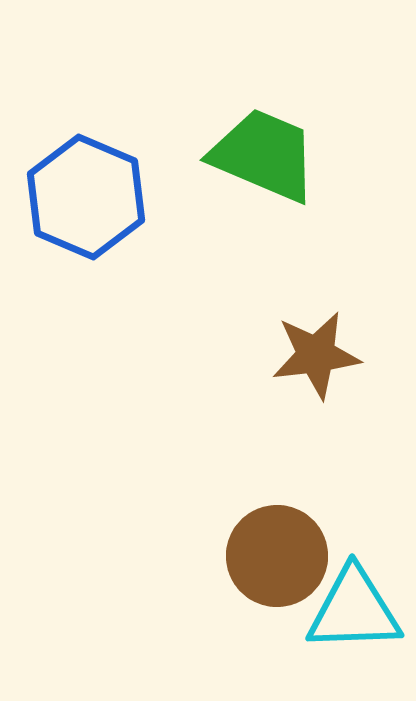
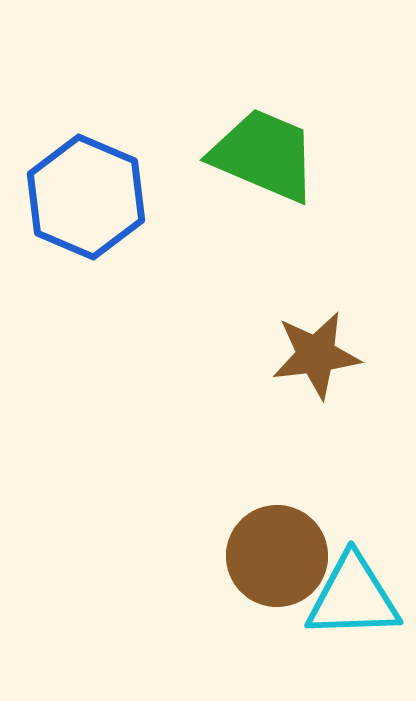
cyan triangle: moved 1 px left, 13 px up
